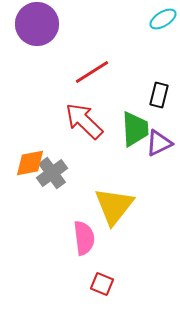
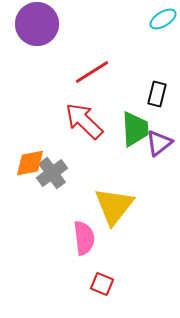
black rectangle: moved 2 px left, 1 px up
purple triangle: rotated 12 degrees counterclockwise
